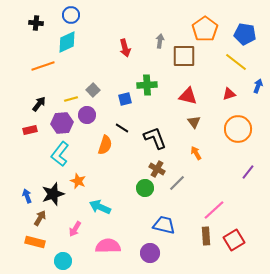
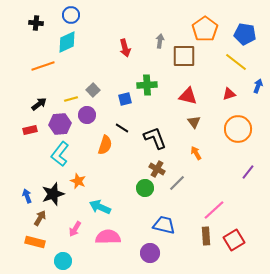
black arrow at (39, 104): rotated 14 degrees clockwise
purple hexagon at (62, 123): moved 2 px left, 1 px down
pink semicircle at (108, 246): moved 9 px up
